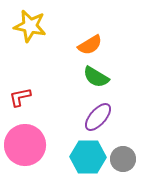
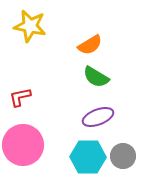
purple ellipse: rotated 28 degrees clockwise
pink circle: moved 2 px left
gray circle: moved 3 px up
